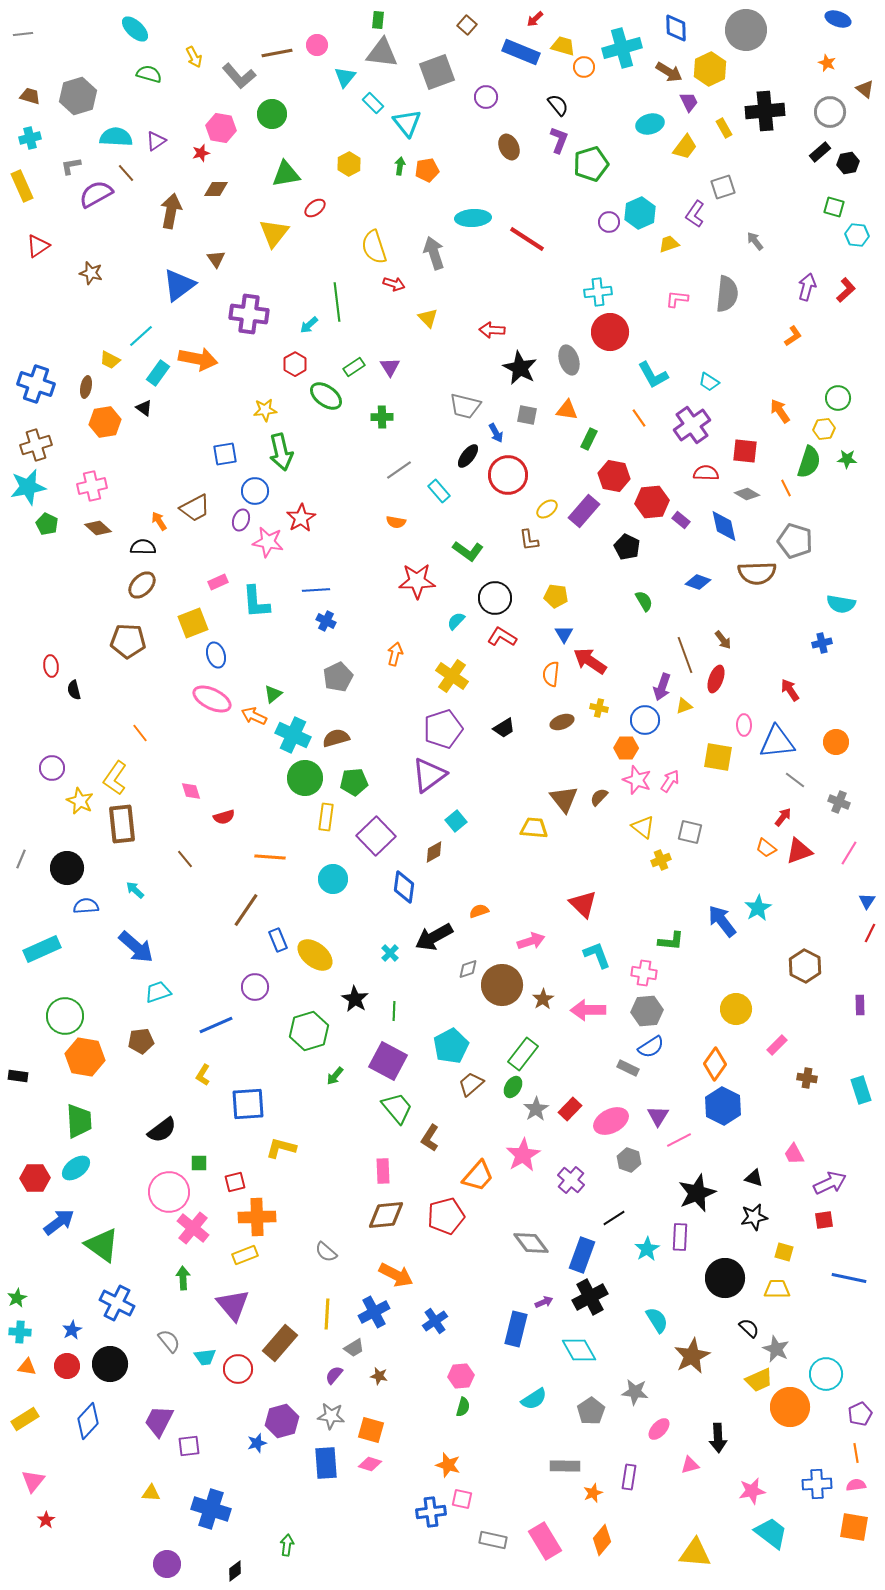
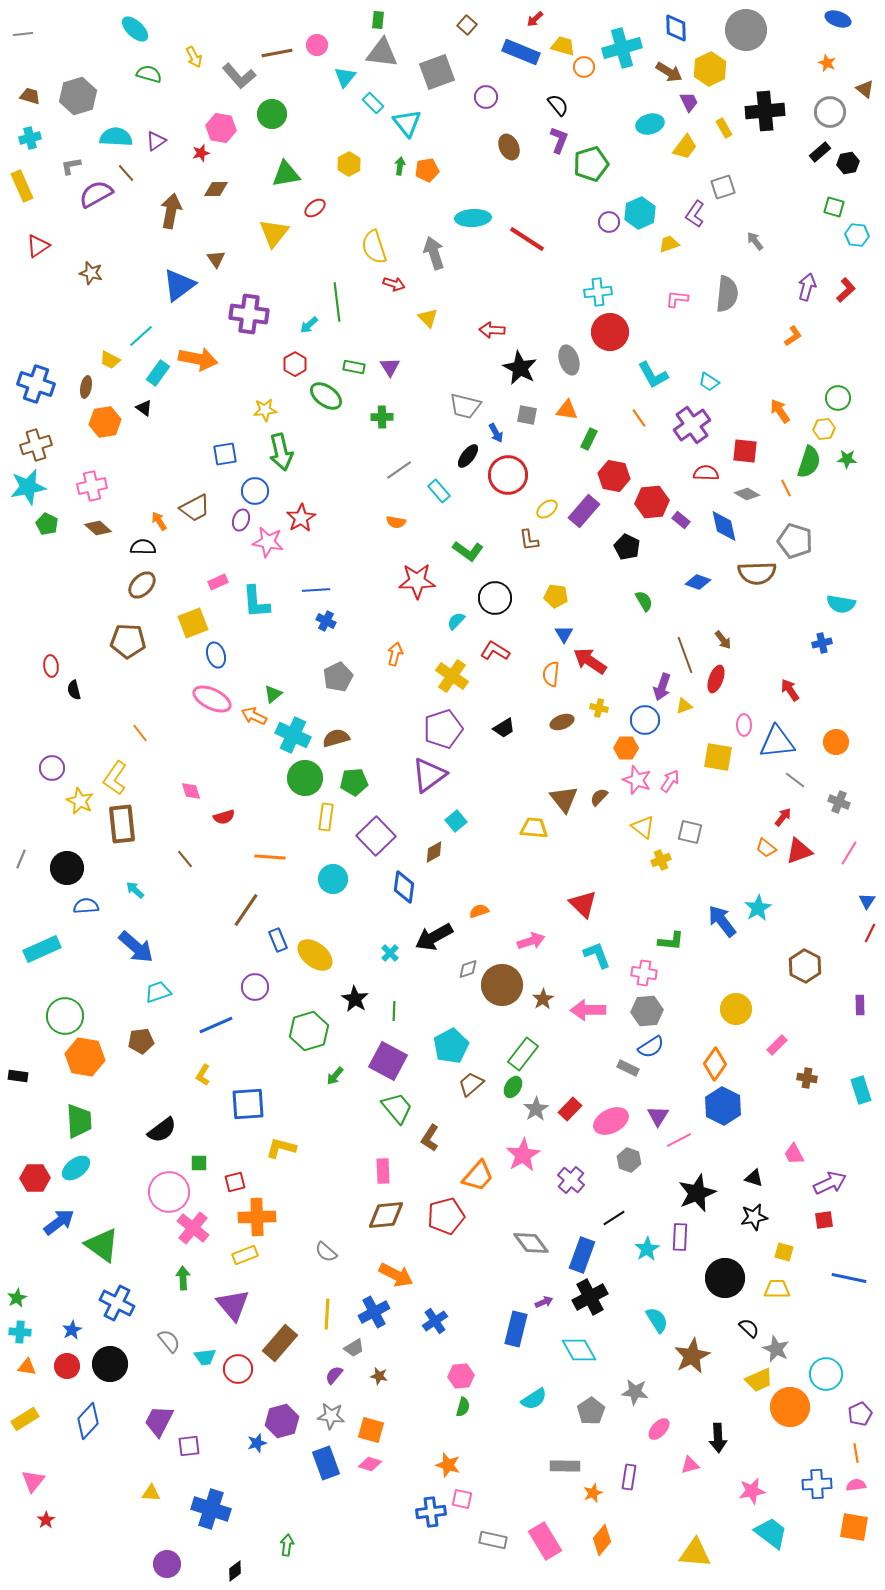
green rectangle at (354, 367): rotated 45 degrees clockwise
red L-shape at (502, 637): moved 7 px left, 14 px down
blue rectangle at (326, 1463): rotated 16 degrees counterclockwise
